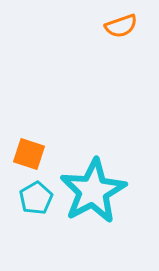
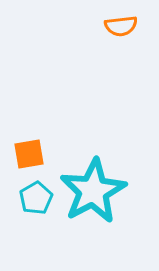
orange semicircle: rotated 12 degrees clockwise
orange square: rotated 28 degrees counterclockwise
